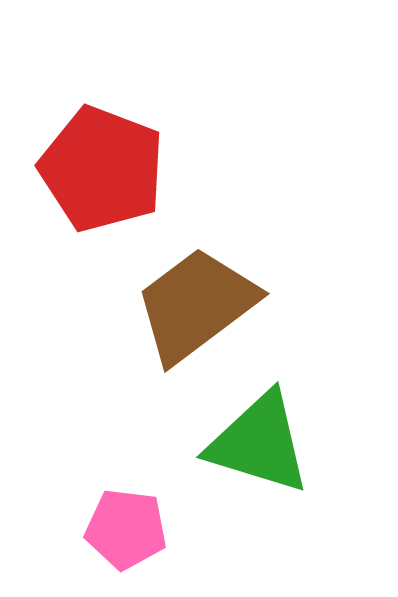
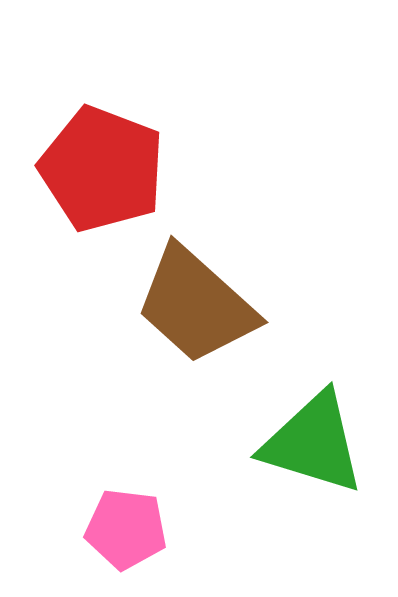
brown trapezoid: rotated 101 degrees counterclockwise
green triangle: moved 54 px right
